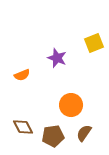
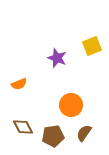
yellow square: moved 2 px left, 3 px down
orange semicircle: moved 3 px left, 9 px down
